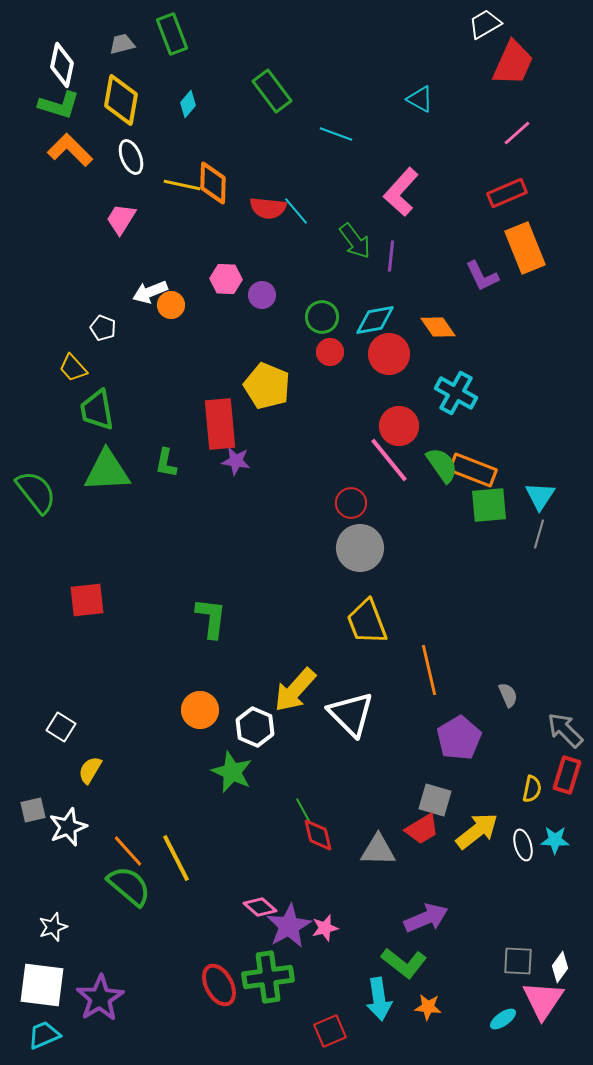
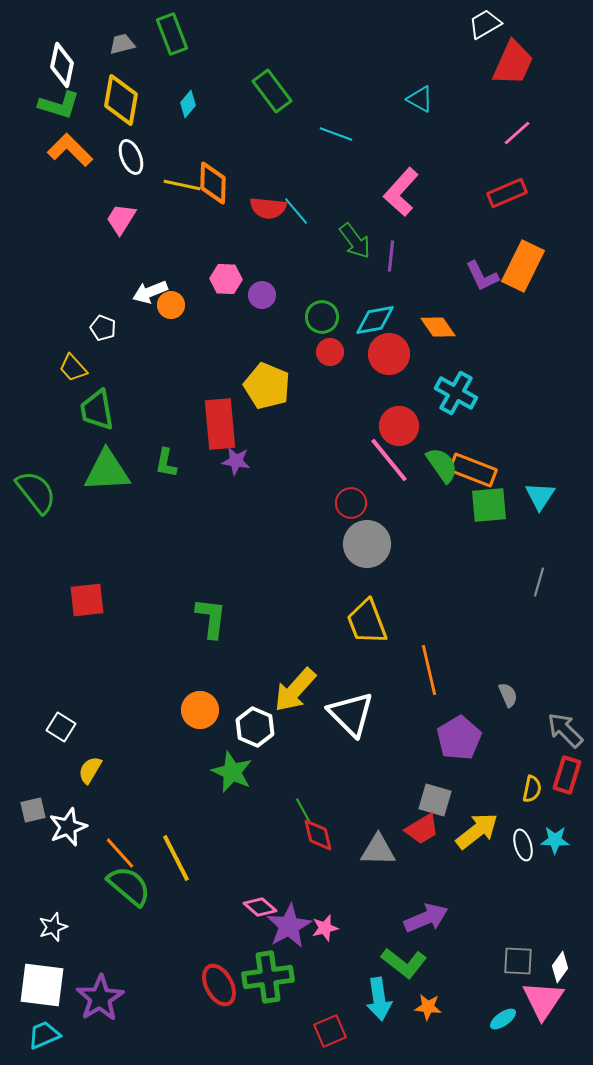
orange rectangle at (525, 248): moved 2 px left, 18 px down; rotated 48 degrees clockwise
gray line at (539, 534): moved 48 px down
gray circle at (360, 548): moved 7 px right, 4 px up
orange line at (128, 851): moved 8 px left, 2 px down
